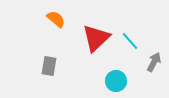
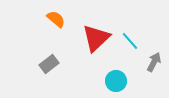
gray rectangle: moved 2 px up; rotated 42 degrees clockwise
